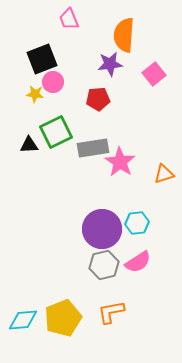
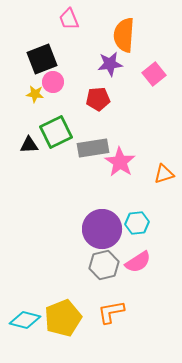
cyan diamond: moved 2 px right; rotated 20 degrees clockwise
